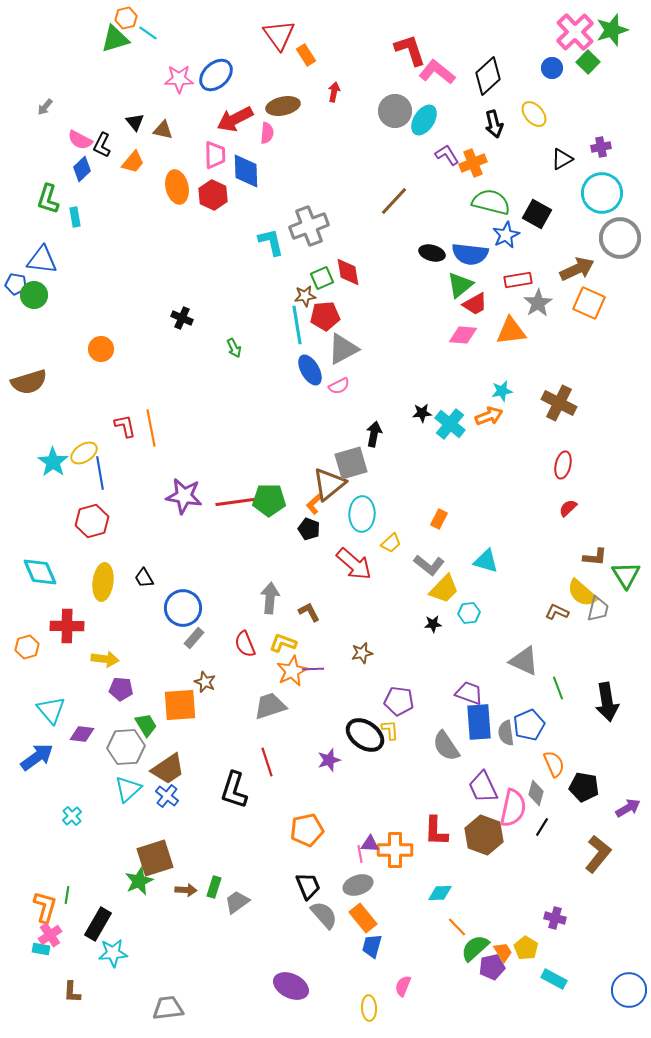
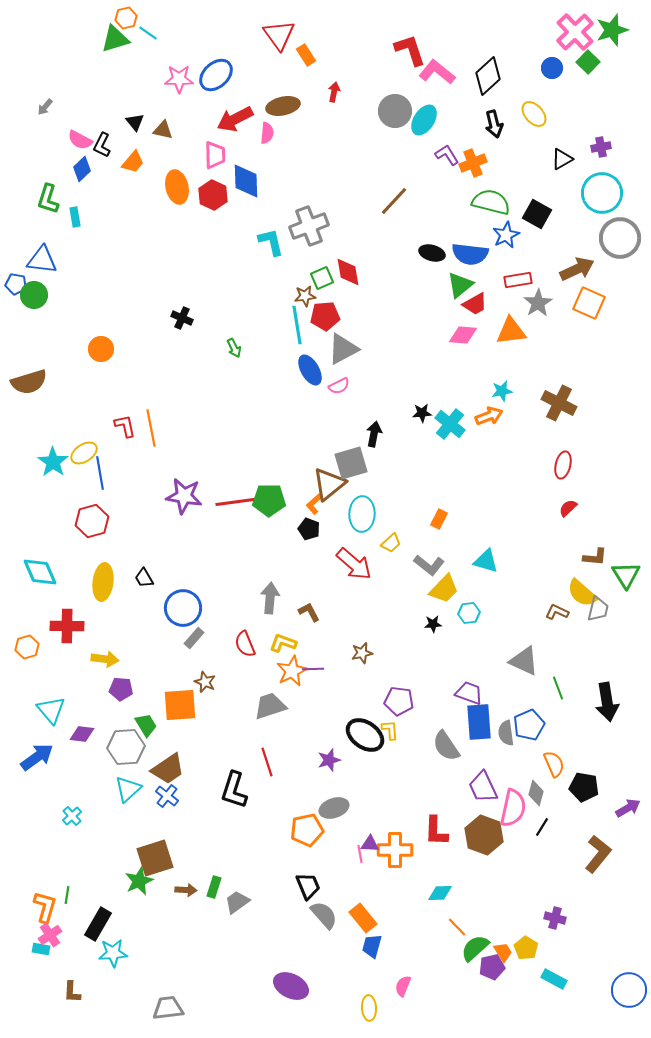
blue diamond at (246, 171): moved 10 px down
gray ellipse at (358, 885): moved 24 px left, 77 px up
